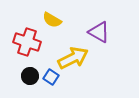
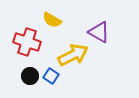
yellow arrow: moved 3 px up
blue square: moved 1 px up
